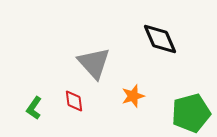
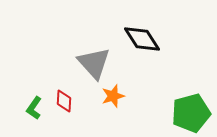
black diamond: moved 18 px left; rotated 9 degrees counterclockwise
orange star: moved 20 px left
red diamond: moved 10 px left; rotated 10 degrees clockwise
